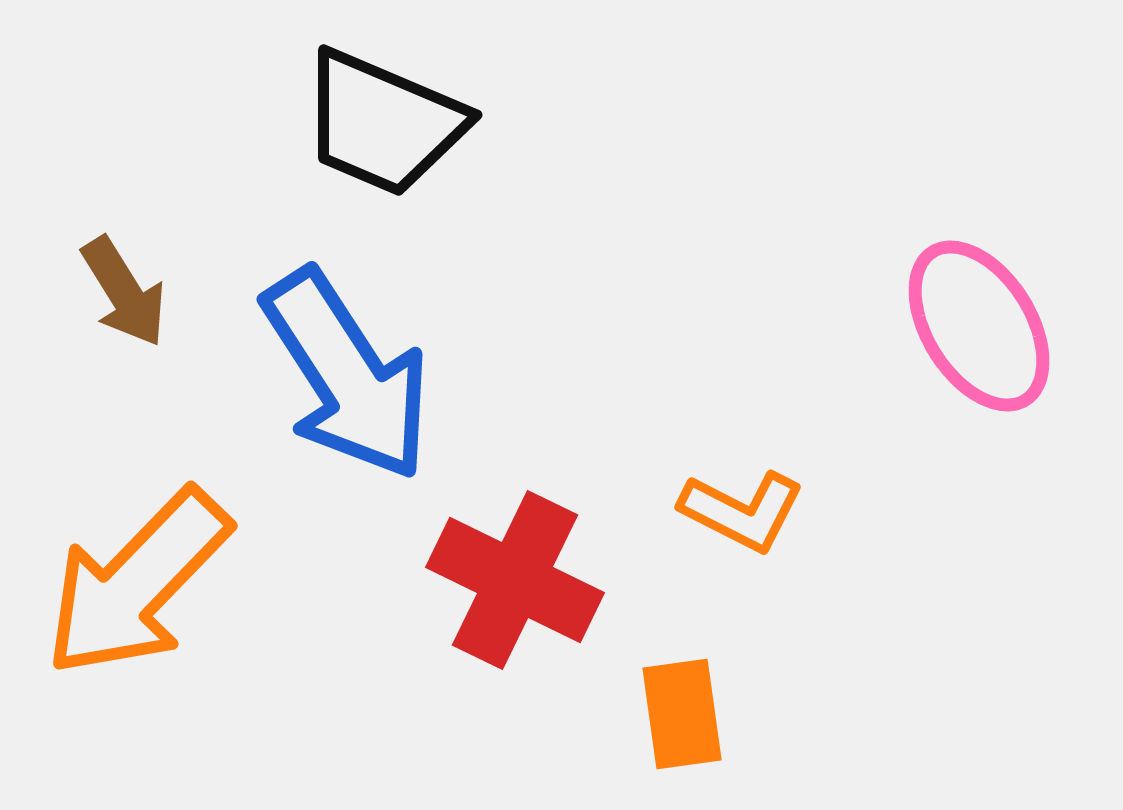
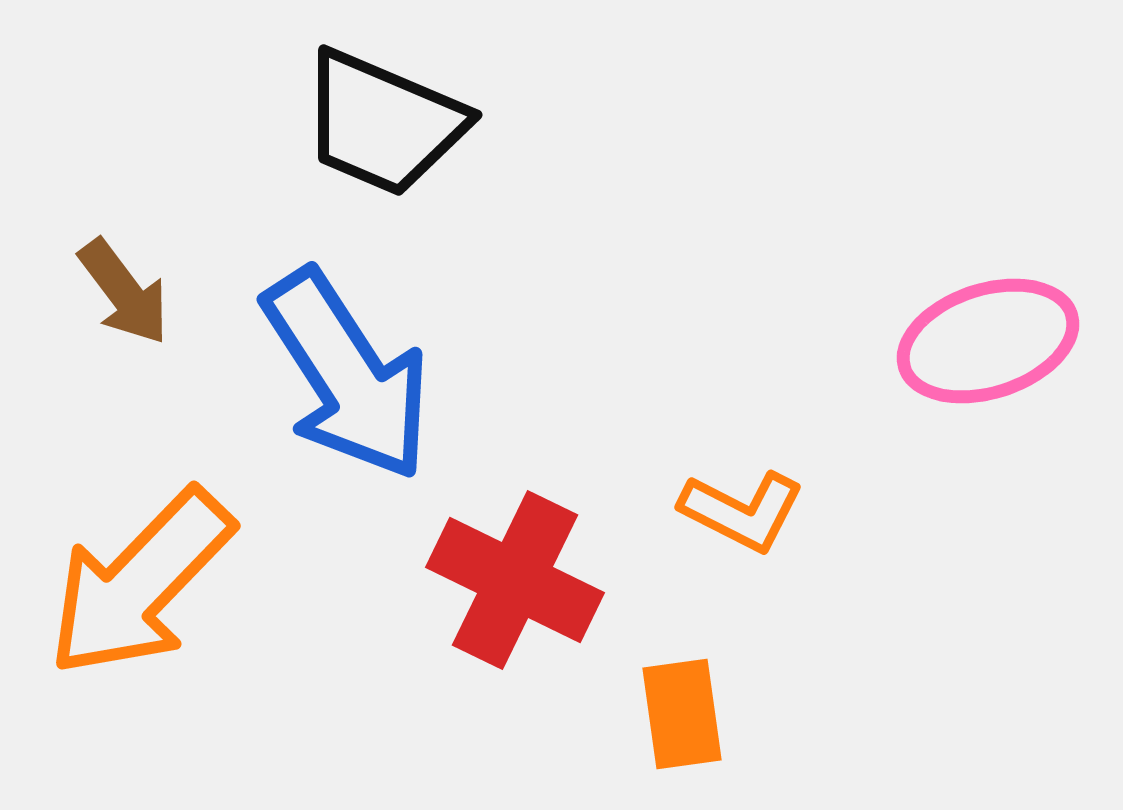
brown arrow: rotated 5 degrees counterclockwise
pink ellipse: moved 9 px right, 15 px down; rotated 76 degrees counterclockwise
orange arrow: moved 3 px right
